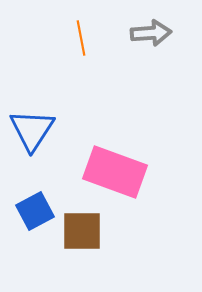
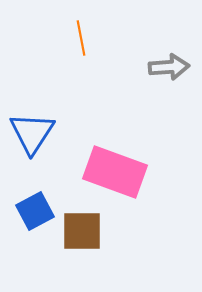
gray arrow: moved 18 px right, 34 px down
blue triangle: moved 3 px down
